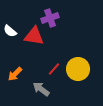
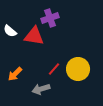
gray arrow: rotated 54 degrees counterclockwise
